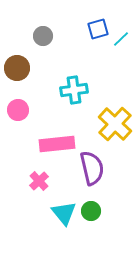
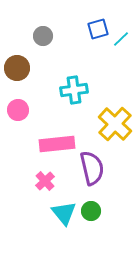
pink cross: moved 6 px right
